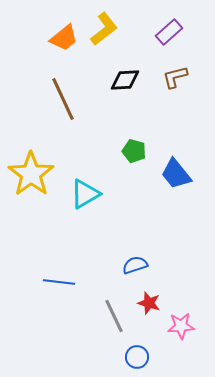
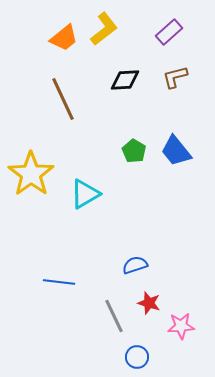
green pentagon: rotated 15 degrees clockwise
blue trapezoid: moved 23 px up
